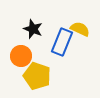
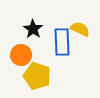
black star: rotated 12 degrees clockwise
blue rectangle: rotated 24 degrees counterclockwise
orange circle: moved 1 px up
